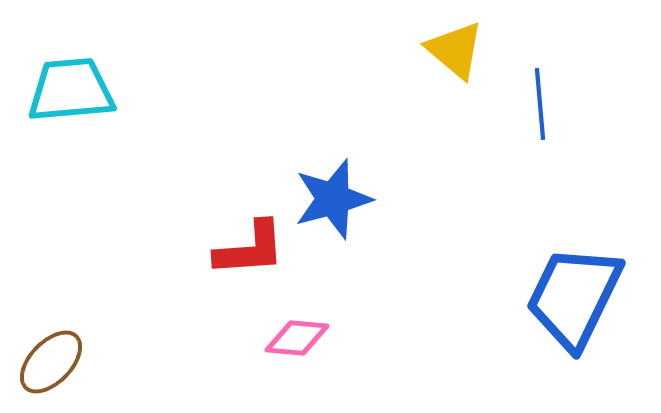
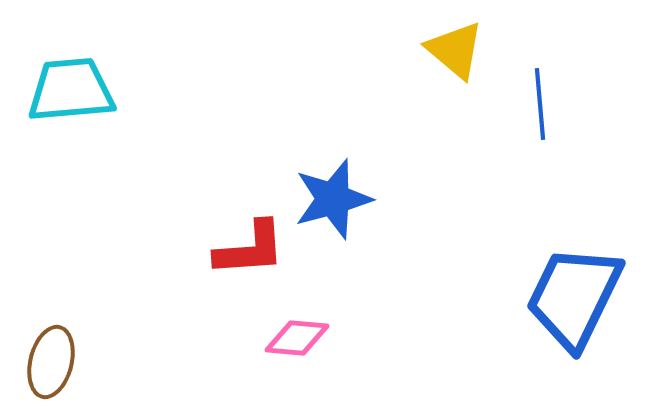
brown ellipse: rotated 30 degrees counterclockwise
